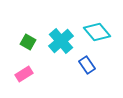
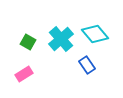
cyan diamond: moved 2 px left, 2 px down
cyan cross: moved 2 px up
